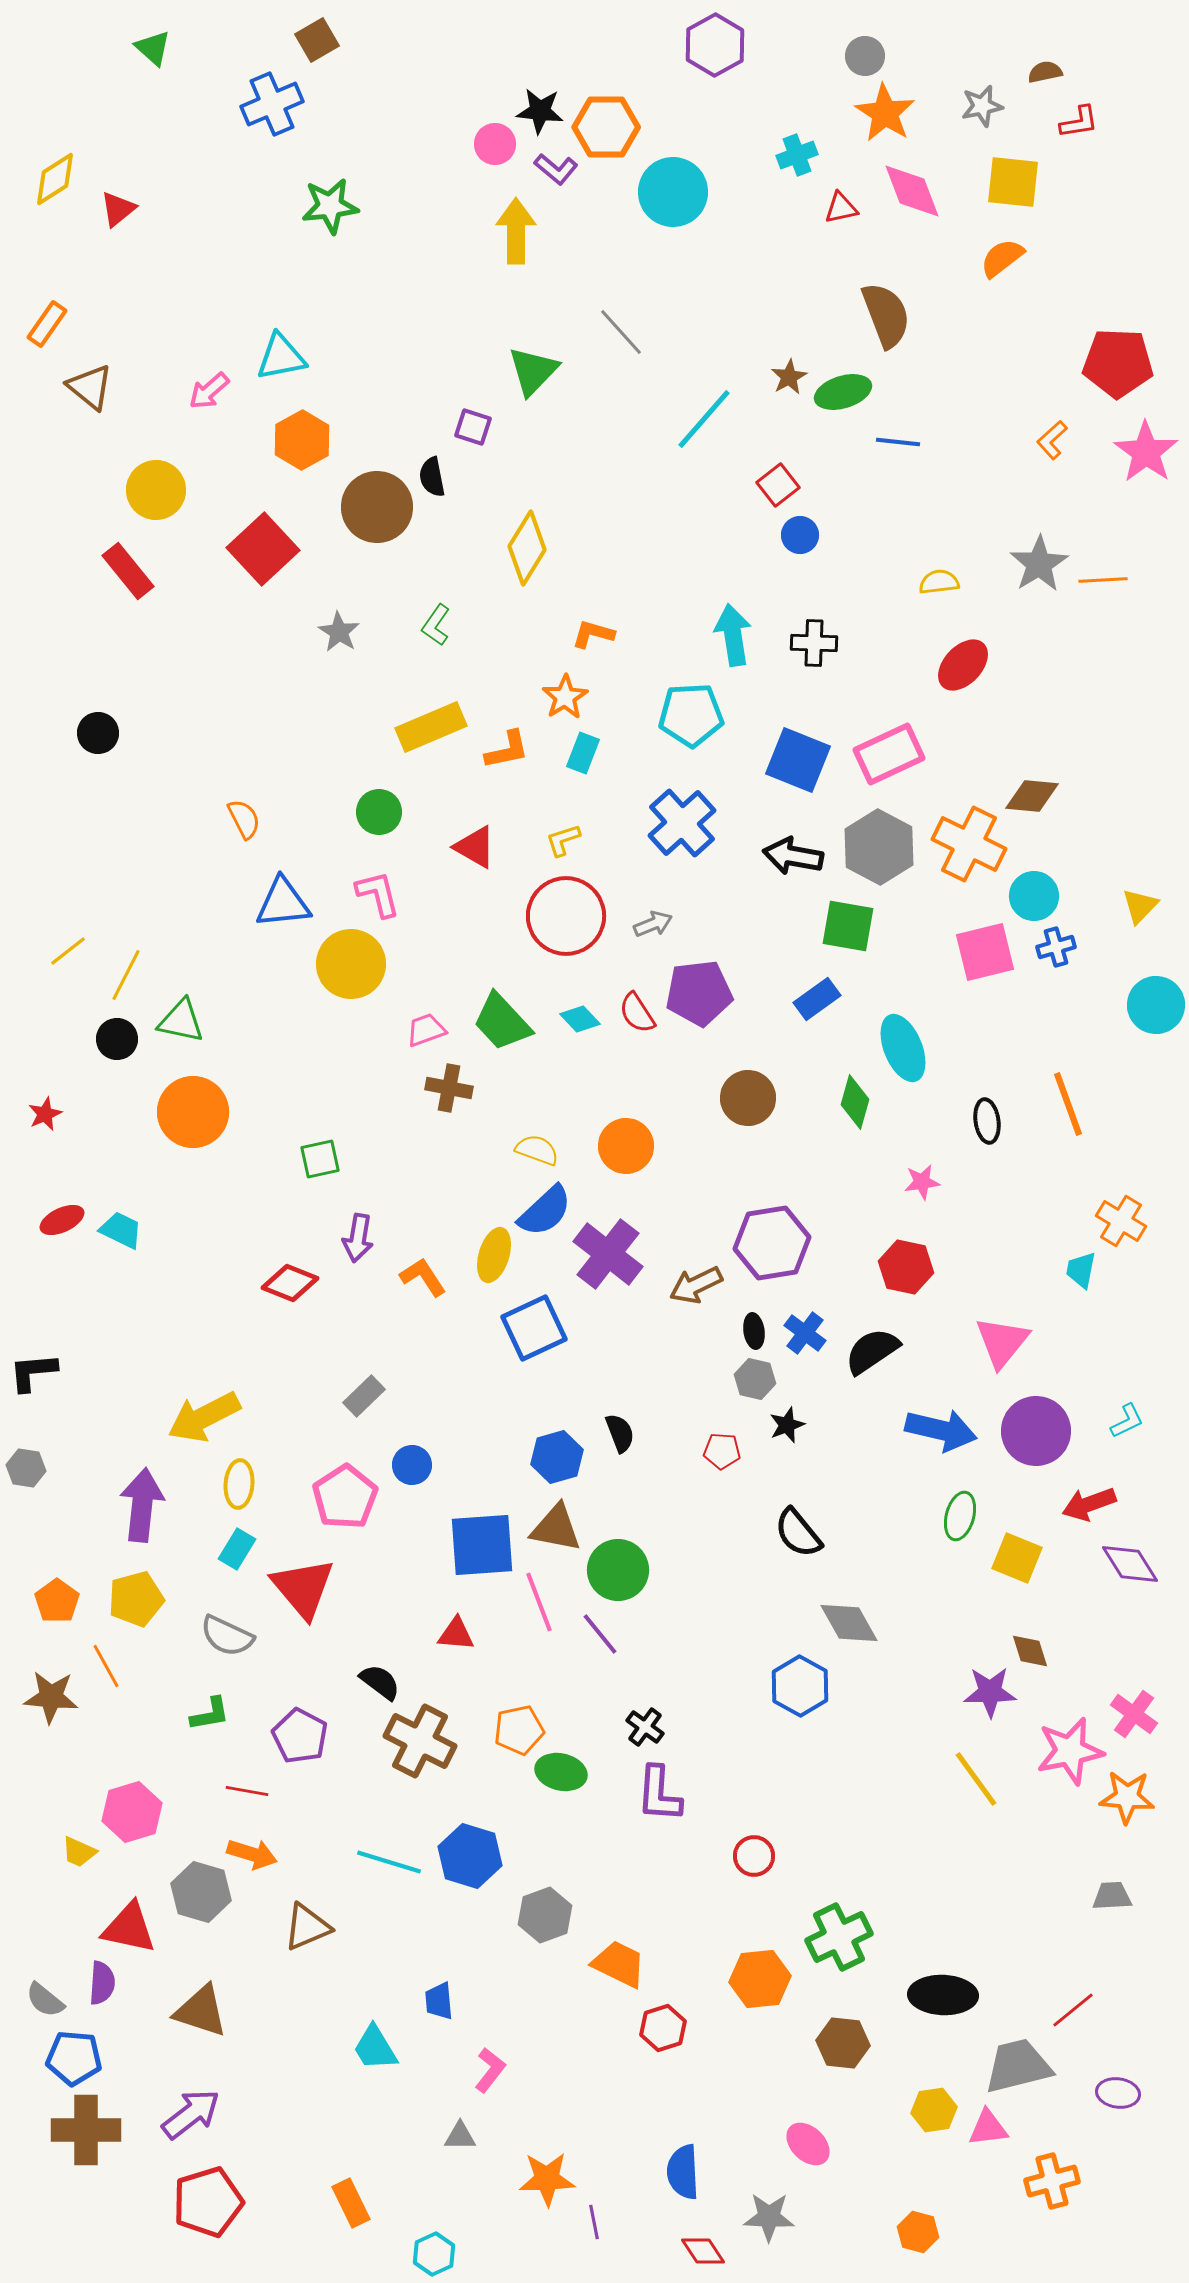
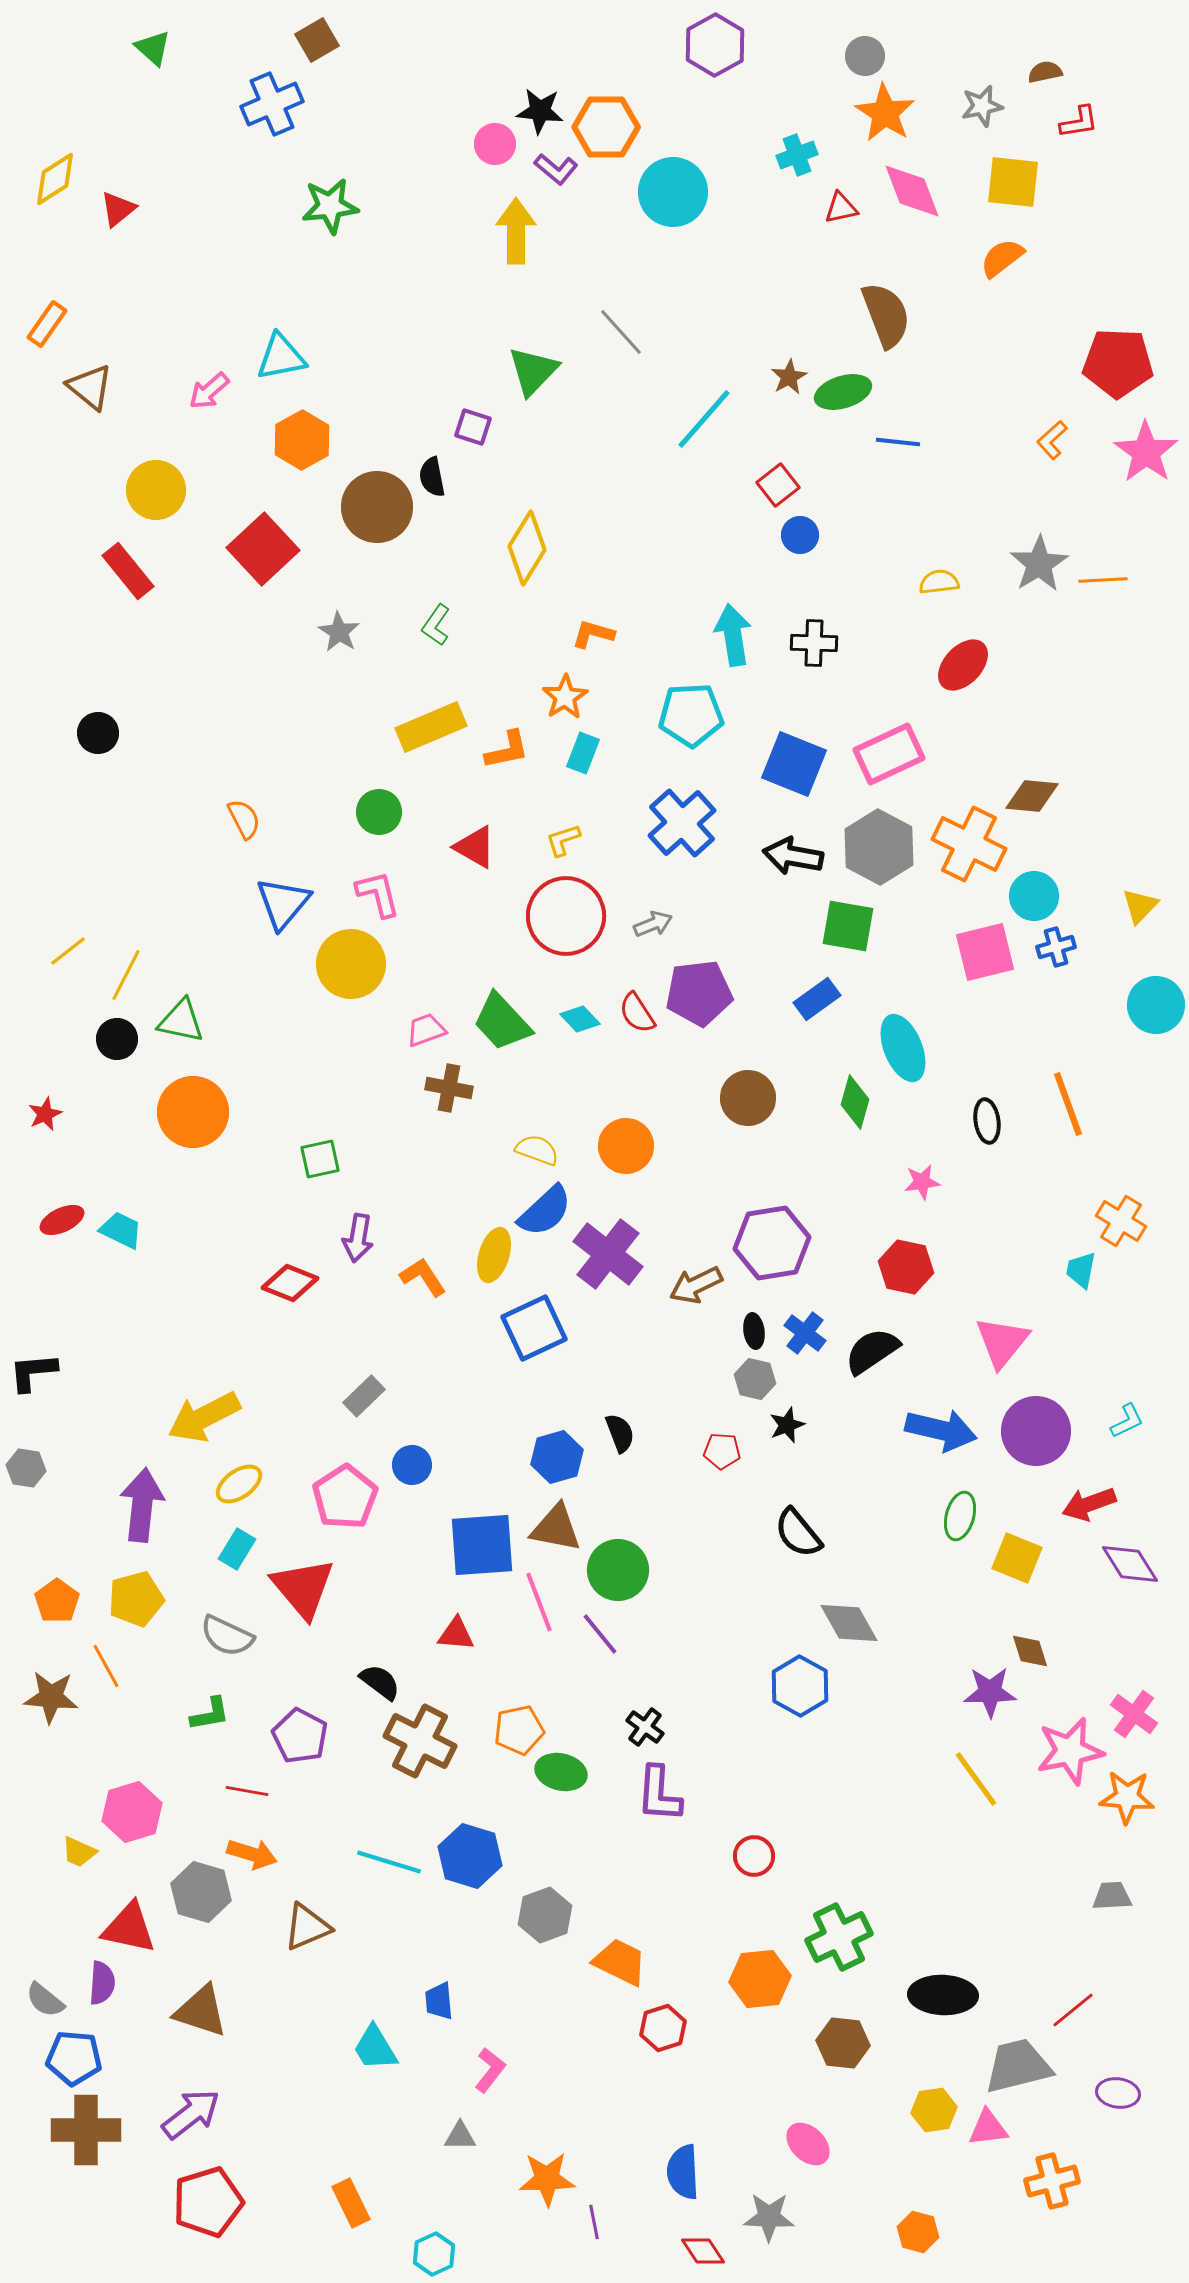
blue square at (798, 760): moved 4 px left, 4 px down
blue triangle at (283, 903): rotated 44 degrees counterclockwise
yellow ellipse at (239, 1484): rotated 51 degrees clockwise
orange trapezoid at (619, 1964): moved 1 px right, 2 px up
